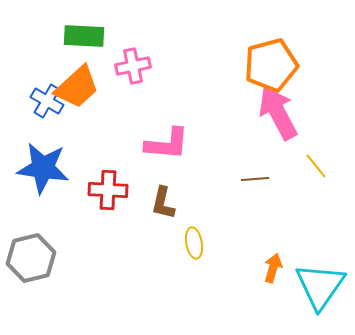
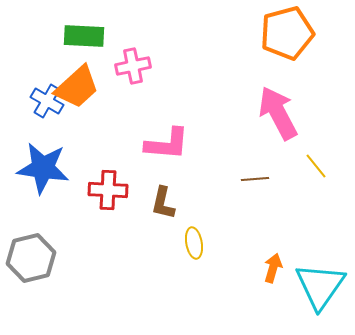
orange pentagon: moved 16 px right, 32 px up
